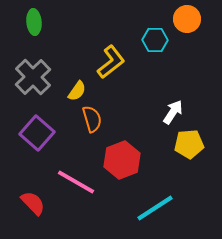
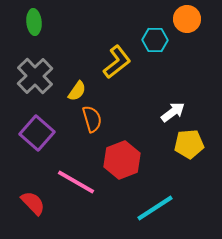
yellow L-shape: moved 6 px right
gray cross: moved 2 px right, 1 px up
white arrow: rotated 20 degrees clockwise
